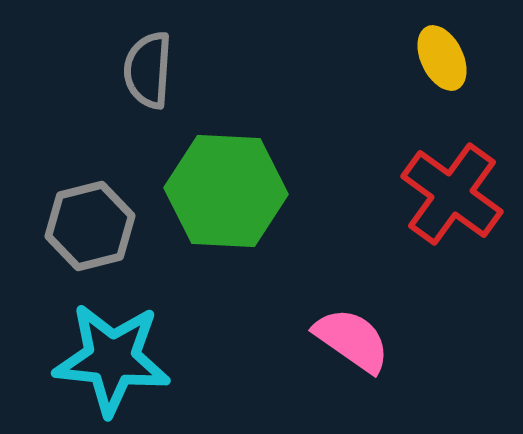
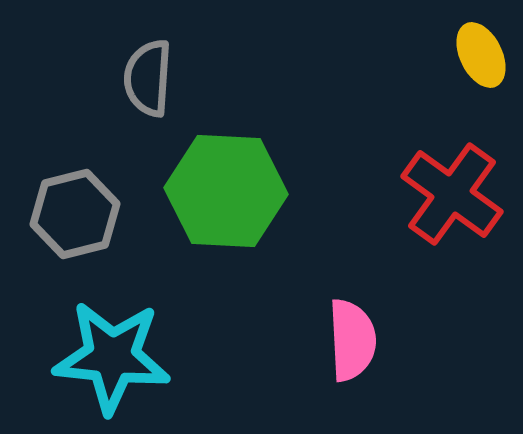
yellow ellipse: moved 39 px right, 3 px up
gray semicircle: moved 8 px down
gray hexagon: moved 15 px left, 12 px up
pink semicircle: rotated 52 degrees clockwise
cyan star: moved 2 px up
